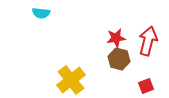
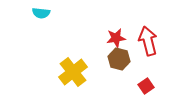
red arrow: rotated 28 degrees counterclockwise
yellow cross: moved 2 px right, 8 px up
red square: rotated 14 degrees counterclockwise
